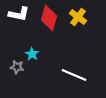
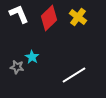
white L-shape: rotated 125 degrees counterclockwise
red diamond: rotated 30 degrees clockwise
cyan star: moved 3 px down
white line: rotated 55 degrees counterclockwise
